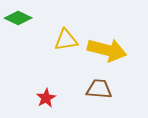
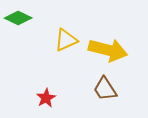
yellow triangle: rotated 15 degrees counterclockwise
yellow arrow: moved 1 px right
brown trapezoid: moved 6 px right; rotated 128 degrees counterclockwise
